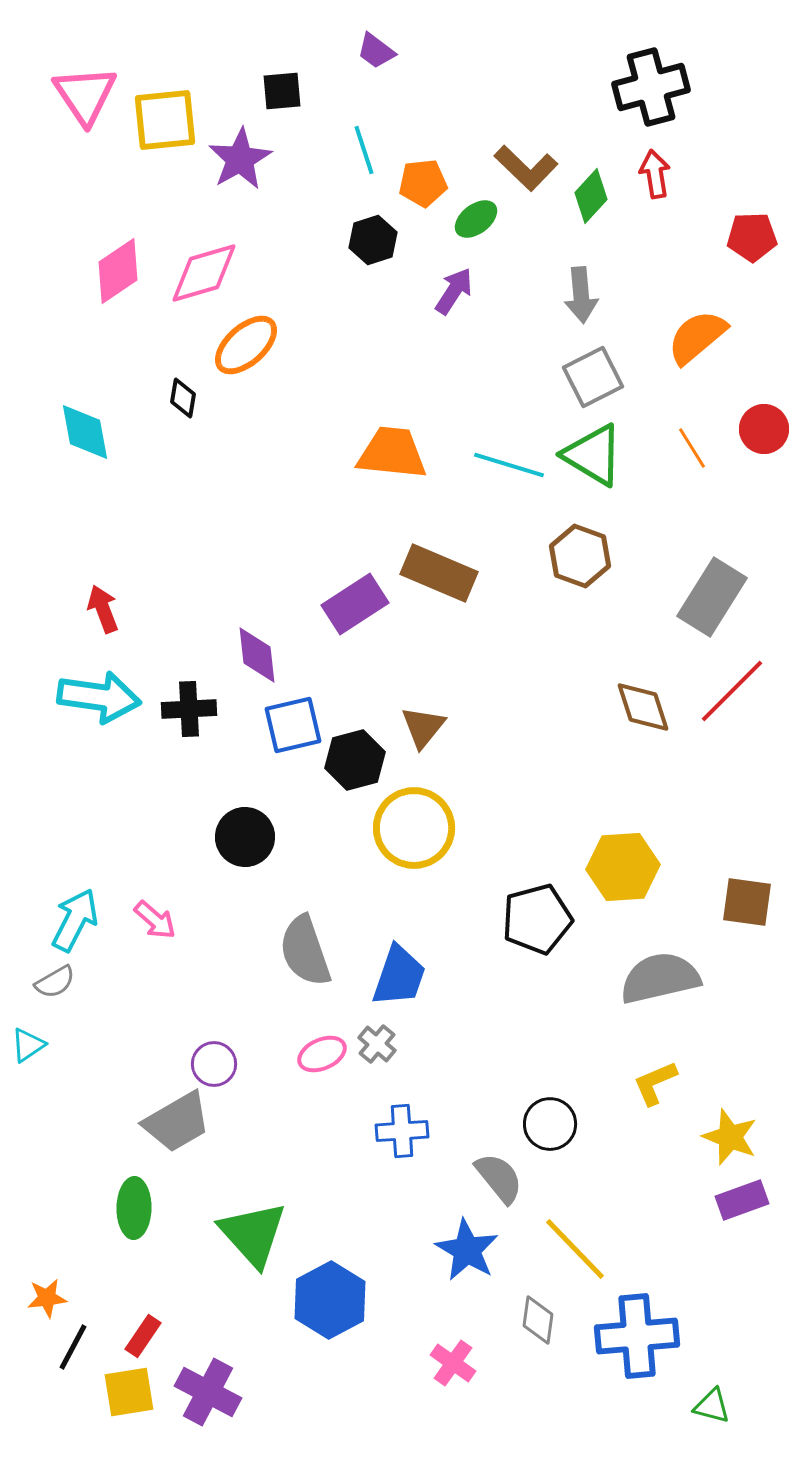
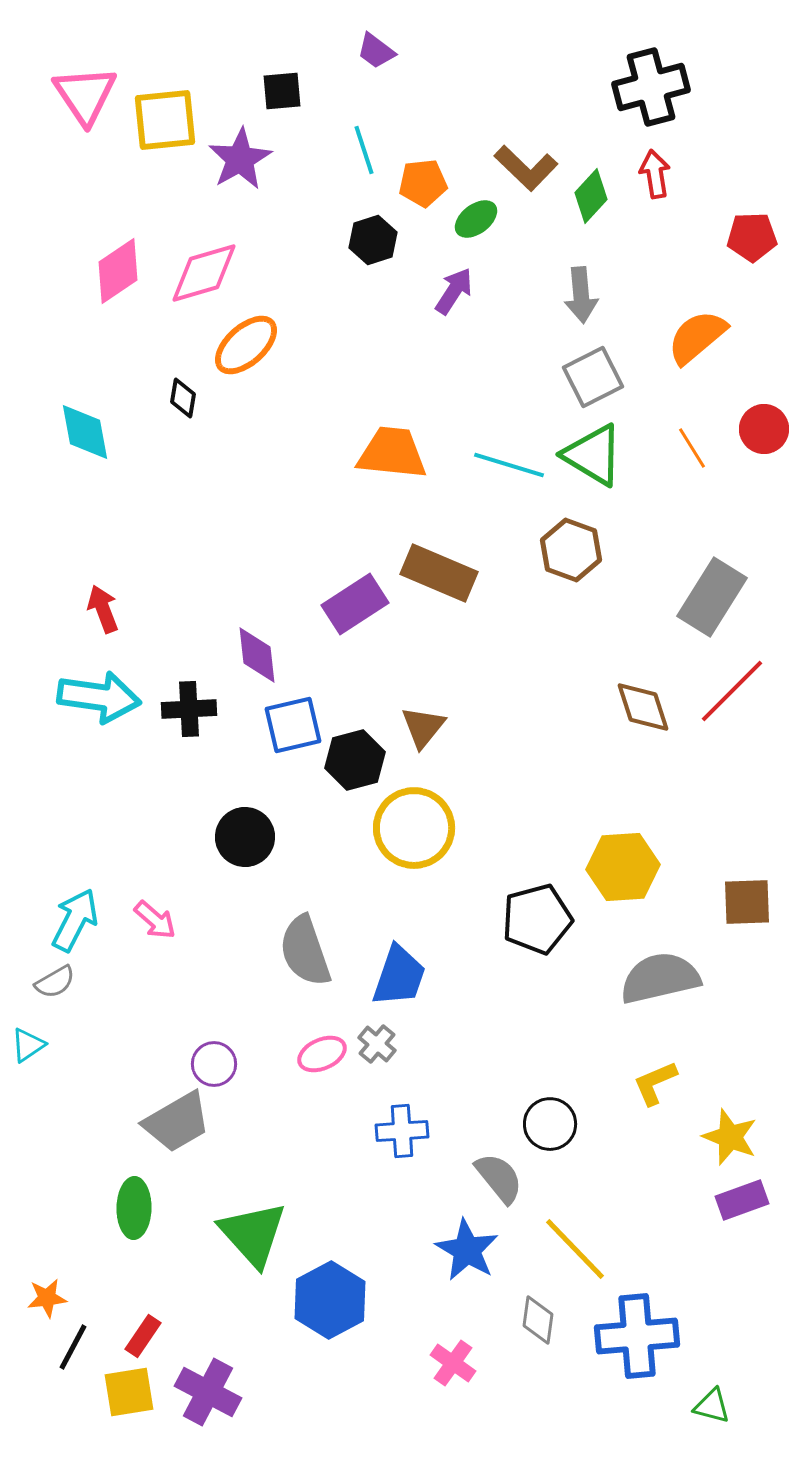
brown hexagon at (580, 556): moved 9 px left, 6 px up
brown square at (747, 902): rotated 10 degrees counterclockwise
